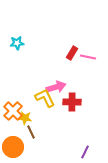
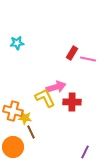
pink line: moved 2 px down
orange cross: rotated 30 degrees counterclockwise
